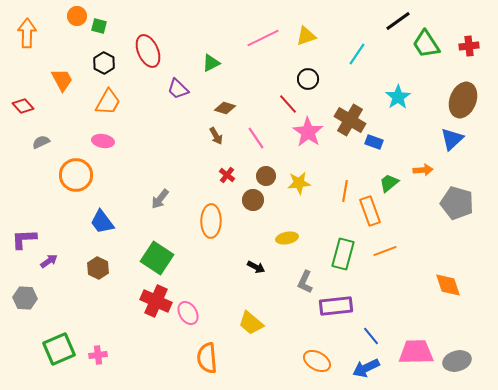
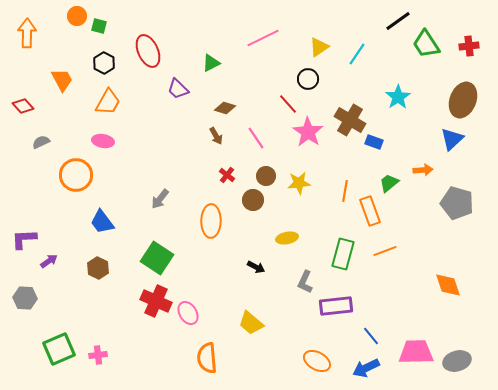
yellow triangle at (306, 36): moved 13 px right, 11 px down; rotated 15 degrees counterclockwise
